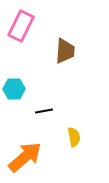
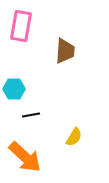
pink rectangle: rotated 16 degrees counterclockwise
black line: moved 13 px left, 4 px down
yellow semicircle: rotated 42 degrees clockwise
orange arrow: rotated 84 degrees clockwise
